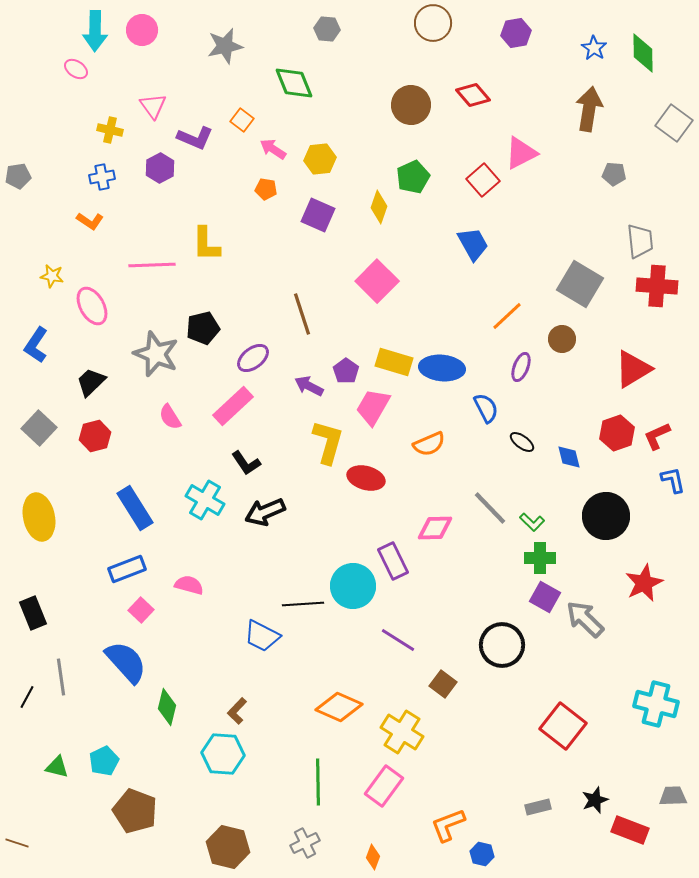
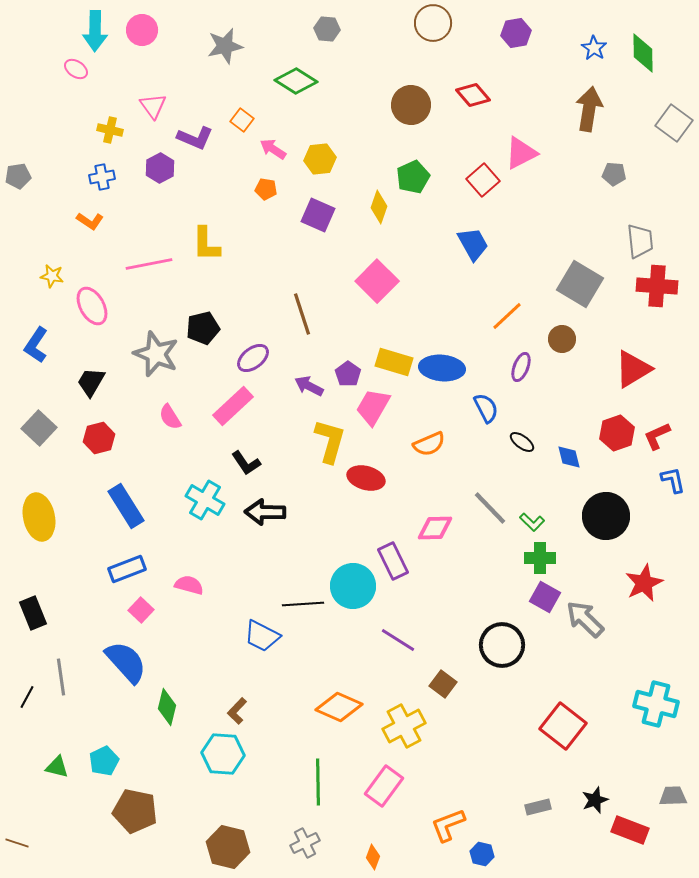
green diamond at (294, 83): moved 2 px right, 2 px up; rotated 36 degrees counterclockwise
pink line at (152, 265): moved 3 px left, 1 px up; rotated 9 degrees counterclockwise
purple pentagon at (346, 371): moved 2 px right, 3 px down
black trapezoid at (91, 382): rotated 16 degrees counterclockwise
red hexagon at (95, 436): moved 4 px right, 2 px down
yellow L-shape at (328, 442): moved 2 px right, 1 px up
blue rectangle at (135, 508): moved 9 px left, 2 px up
black arrow at (265, 512): rotated 24 degrees clockwise
yellow cross at (402, 732): moved 2 px right, 6 px up; rotated 30 degrees clockwise
brown pentagon at (135, 811): rotated 9 degrees counterclockwise
